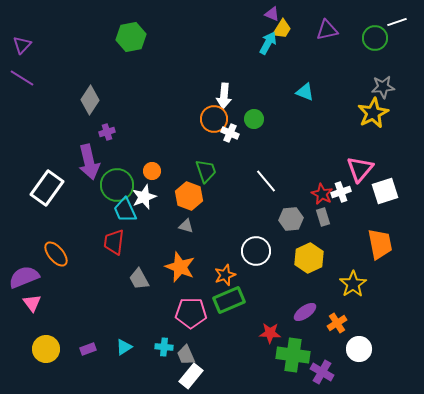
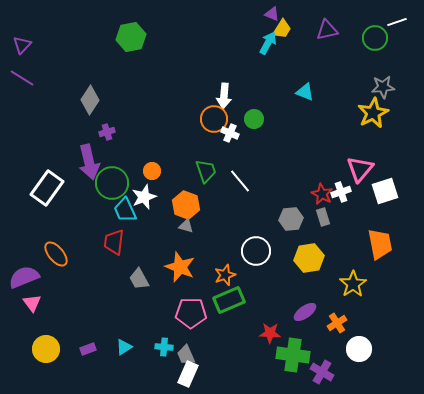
white line at (266, 181): moved 26 px left
green circle at (117, 185): moved 5 px left, 2 px up
orange hexagon at (189, 196): moved 3 px left, 9 px down
yellow hexagon at (309, 258): rotated 16 degrees clockwise
white rectangle at (191, 376): moved 3 px left, 2 px up; rotated 15 degrees counterclockwise
